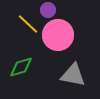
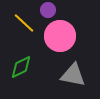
yellow line: moved 4 px left, 1 px up
pink circle: moved 2 px right, 1 px down
green diamond: rotated 10 degrees counterclockwise
